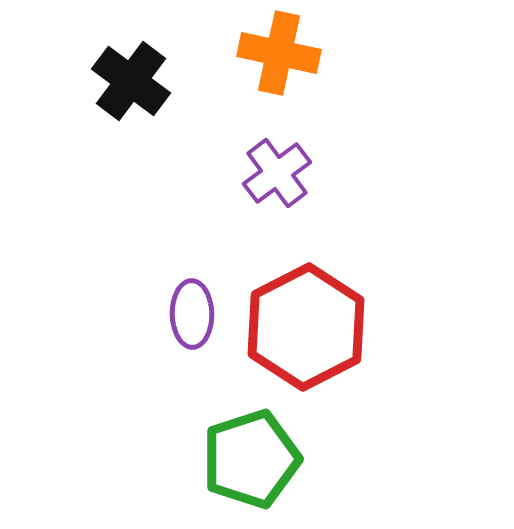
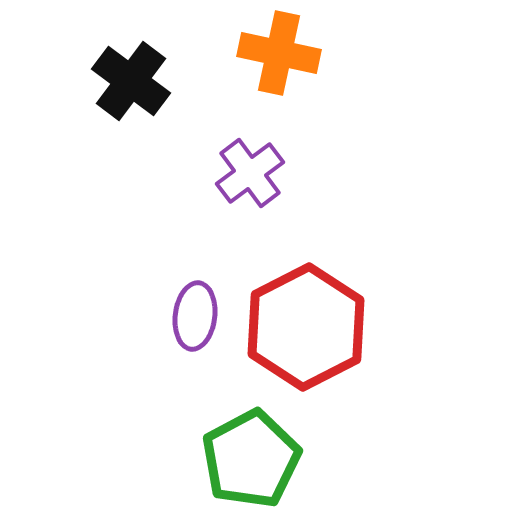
purple cross: moved 27 px left
purple ellipse: moved 3 px right, 2 px down; rotated 8 degrees clockwise
green pentagon: rotated 10 degrees counterclockwise
